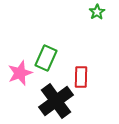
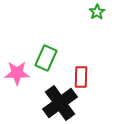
pink star: moved 3 px left; rotated 20 degrees clockwise
black cross: moved 4 px right, 2 px down
